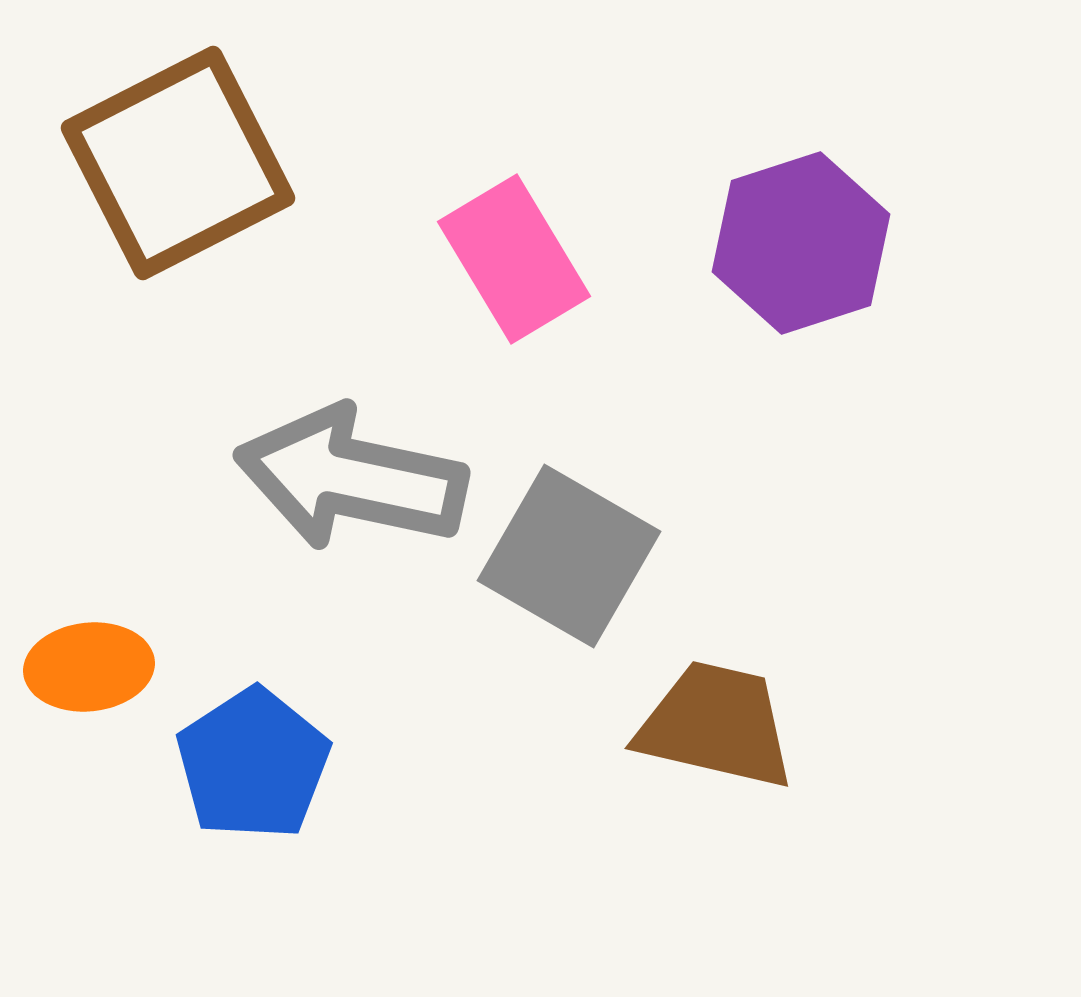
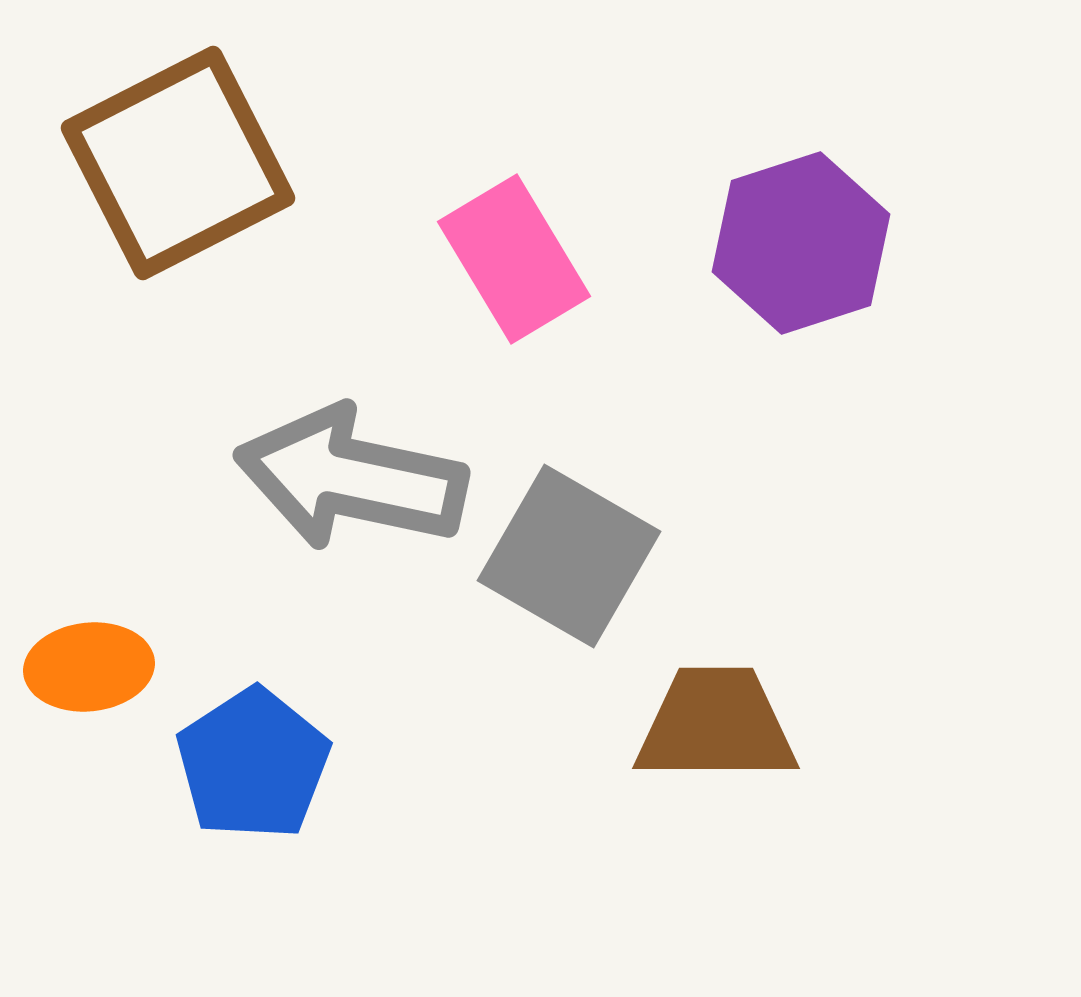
brown trapezoid: rotated 13 degrees counterclockwise
